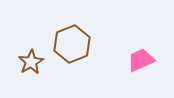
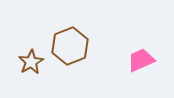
brown hexagon: moved 2 px left, 2 px down
